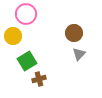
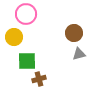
yellow circle: moved 1 px right, 1 px down
gray triangle: rotated 32 degrees clockwise
green square: rotated 30 degrees clockwise
